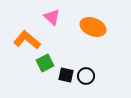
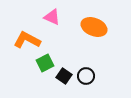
pink triangle: rotated 18 degrees counterclockwise
orange ellipse: moved 1 px right
orange L-shape: rotated 12 degrees counterclockwise
black square: moved 2 px left, 1 px down; rotated 21 degrees clockwise
